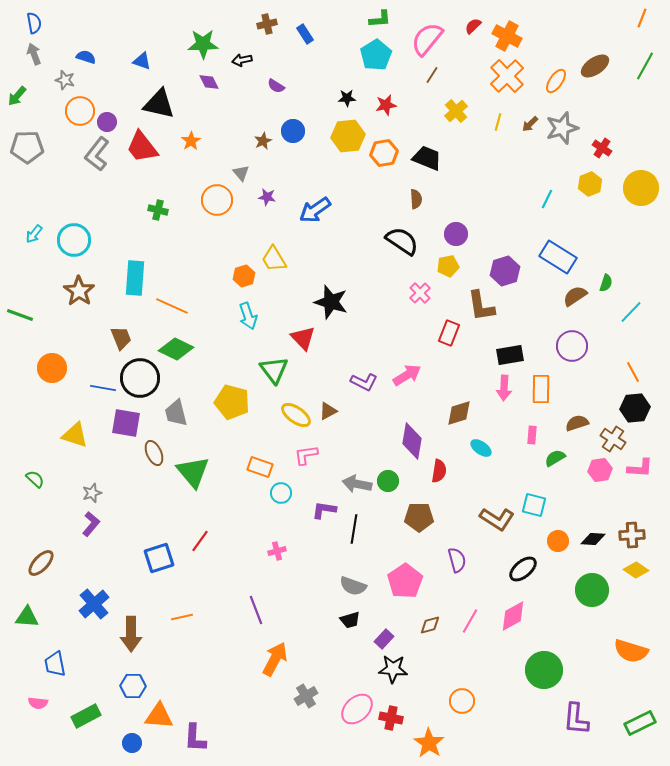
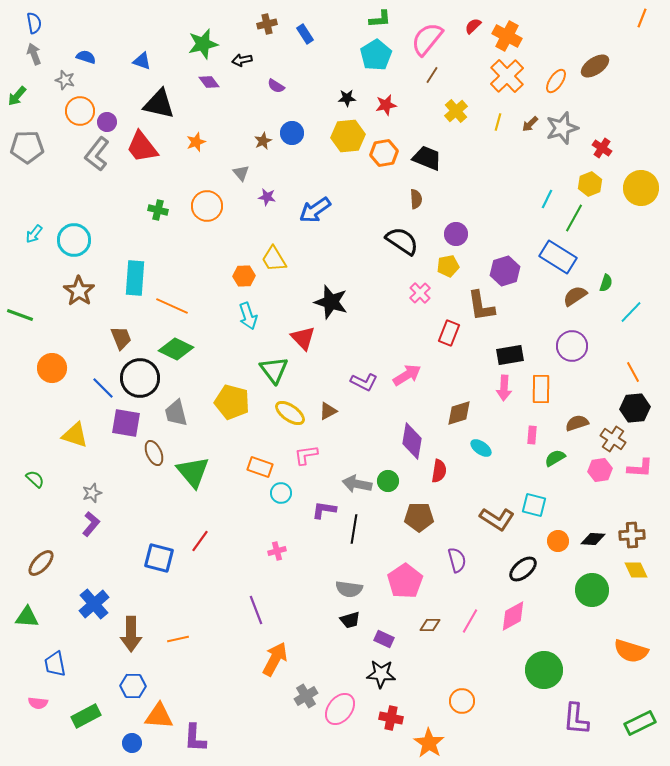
green star at (203, 44): rotated 12 degrees counterclockwise
green line at (645, 66): moved 71 px left, 152 px down
purple diamond at (209, 82): rotated 10 degrees counterclockwise
blue circle at (293, 131): moved 1 px left, 2 px down
orange star at (191, 141): moved 5 px right, 1 px down; rotated 12 degrees clockwise
orange circle at (217, 200): moved 10 px left, 6 px down
orange hexagon at (244, 276): rotated 15 degrees clockwise
blue line at (103, 388): rotated 35 degrees clockwise
yellow ellipse at (296, 415): moved 6 px left, 2 px up
blue square at (159, 558): rotated 32 degrees clockwise
yellow diamond at (636, 570): rotated 30 degrees clockwise
gray semicircle at (353, 586): moved 4 px left, 3 px down; rotated 12 degrees counterclockwise
orange line at (182, 617): moved 4 px left, 22 px down
brown diamond at (430, 625): rotated 15 degrees clockwise
purple rectangle at (384, 639): rotated 72 degrees clockwise
black star at (393, 669): moved 12 px left, 5 px down
pink ellipse at (357, 709): moved 17 px left; rotated 8 degrees counterclockwise
